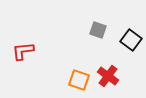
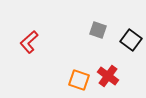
red L-shape: moved 6 px right, 9 px up; rotated 35 degrees counterclockwise
